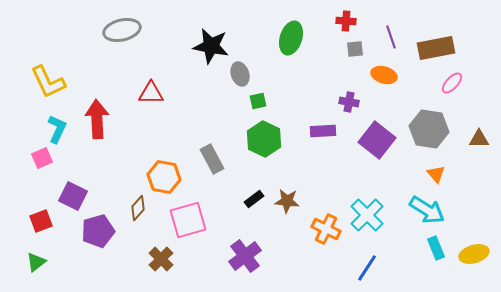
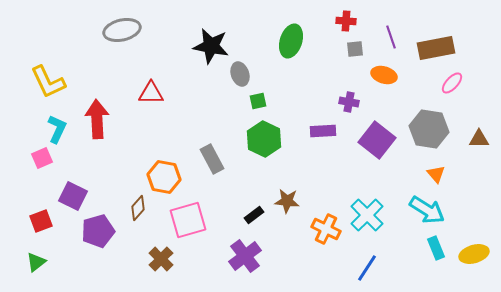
green ellipse at (291, 38): moved 3 px down
black rectangle at (254, 199): moved 16 px down
